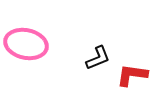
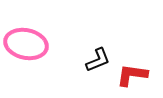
black L-shape: moved 2 px down
